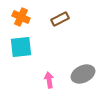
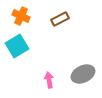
orange cross: moved 1 px up
cyan square: moved 4 px left, 1 px up; rotated 25 degrees counterclockwise
